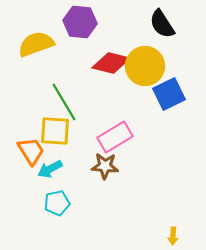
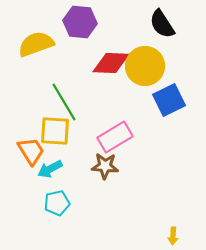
red diamond: rotated 12 degrees counterclockwise
blue square: moved 6 px down
